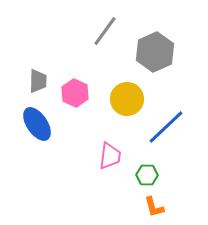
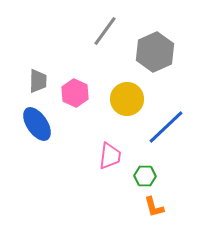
green hexagon: moved 2 px left, 1 px down
